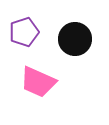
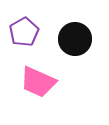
purple pentagon: rotated 12 degrees counterclockwise
